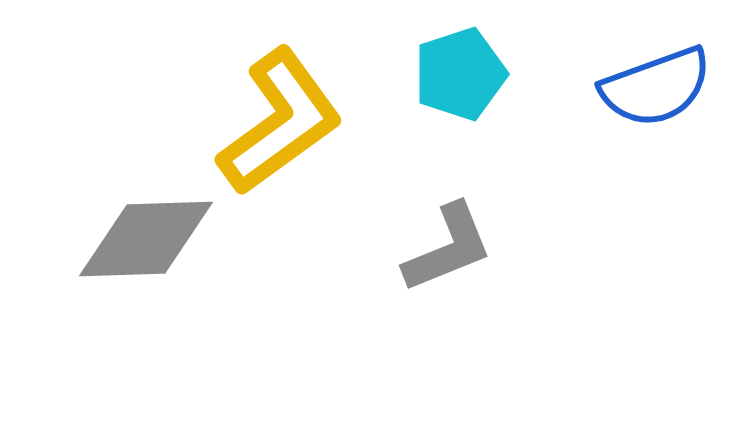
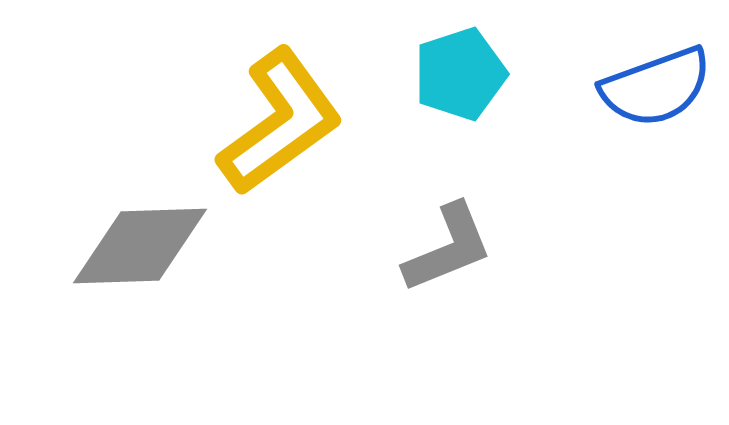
gray diamond: moved 6 px left, 7 px down
